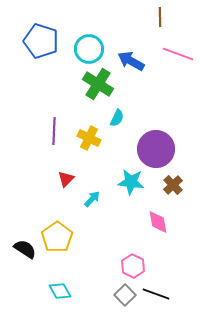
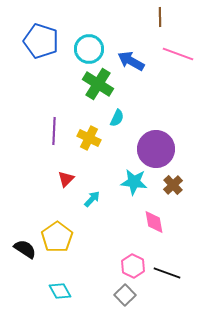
cyan star: moved 3 px right
pink diamond: moved 4 px left
black line: moved 11 px right, 21 px up
